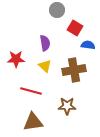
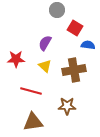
purple semicircle: rotated 140 degrees counterclockwise
